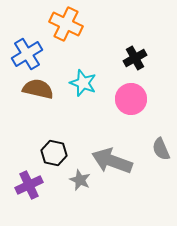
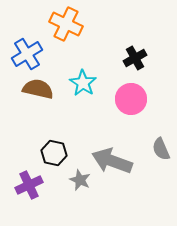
cyan star: rotated 12 degrees clockwise
